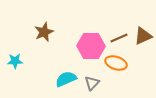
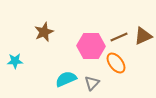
brown line: moved 1 px up
orange ellipse: rotated 35 degrees clockwise
